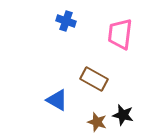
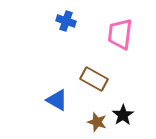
black star: rotated 25 degrees clockwise
